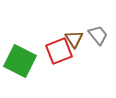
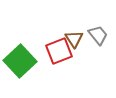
green square: rotated 20 degrees clockwise
